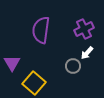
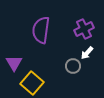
purple triangle: moved 2 px right
yellow square: moved 2 px left
